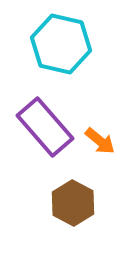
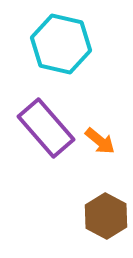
purple rectangle: moved 1 px right, 1 px down
brown hexagon: moved 33 px right, 13 px down
